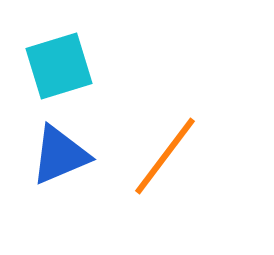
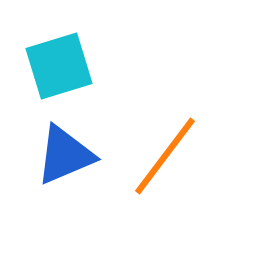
blue triangle: moved 5 px right
